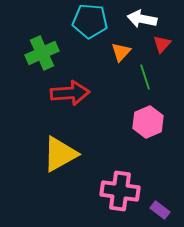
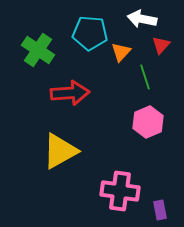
cyan pentagon: moved 12 px down
red triangle: moved 1 px left, 1 px down
green cross: moved 4 px left, 3 px up; rotated 32 degrees counterclockwise
yellow triangle: moved 3 px up
purple rectangle: rotated 42 degrees clockwise
